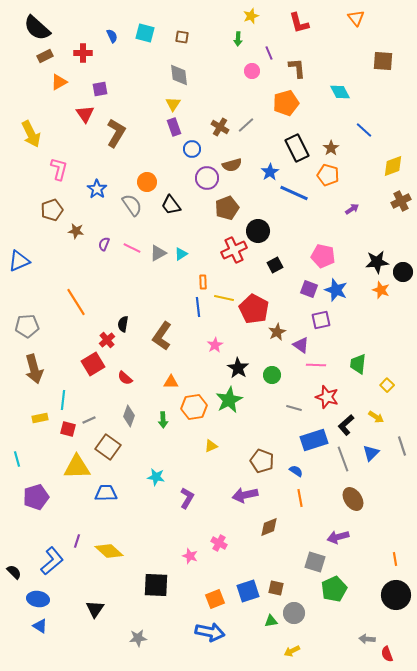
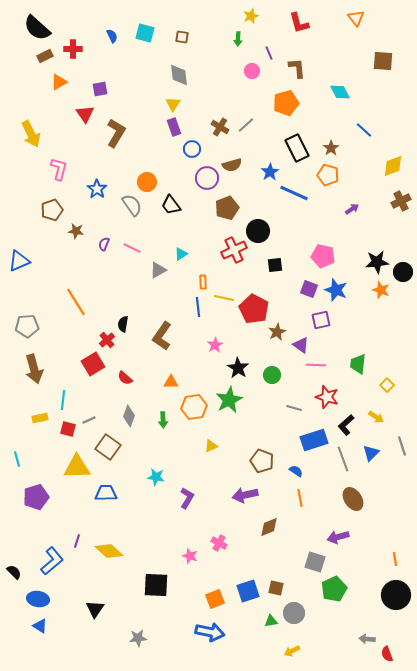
red cross at (83, 53): moved 10 px left, 4 px up
gray triangle at (158, 253): moved 17 px down
black square at (275, 265): rotated 21 degrees clockwise
